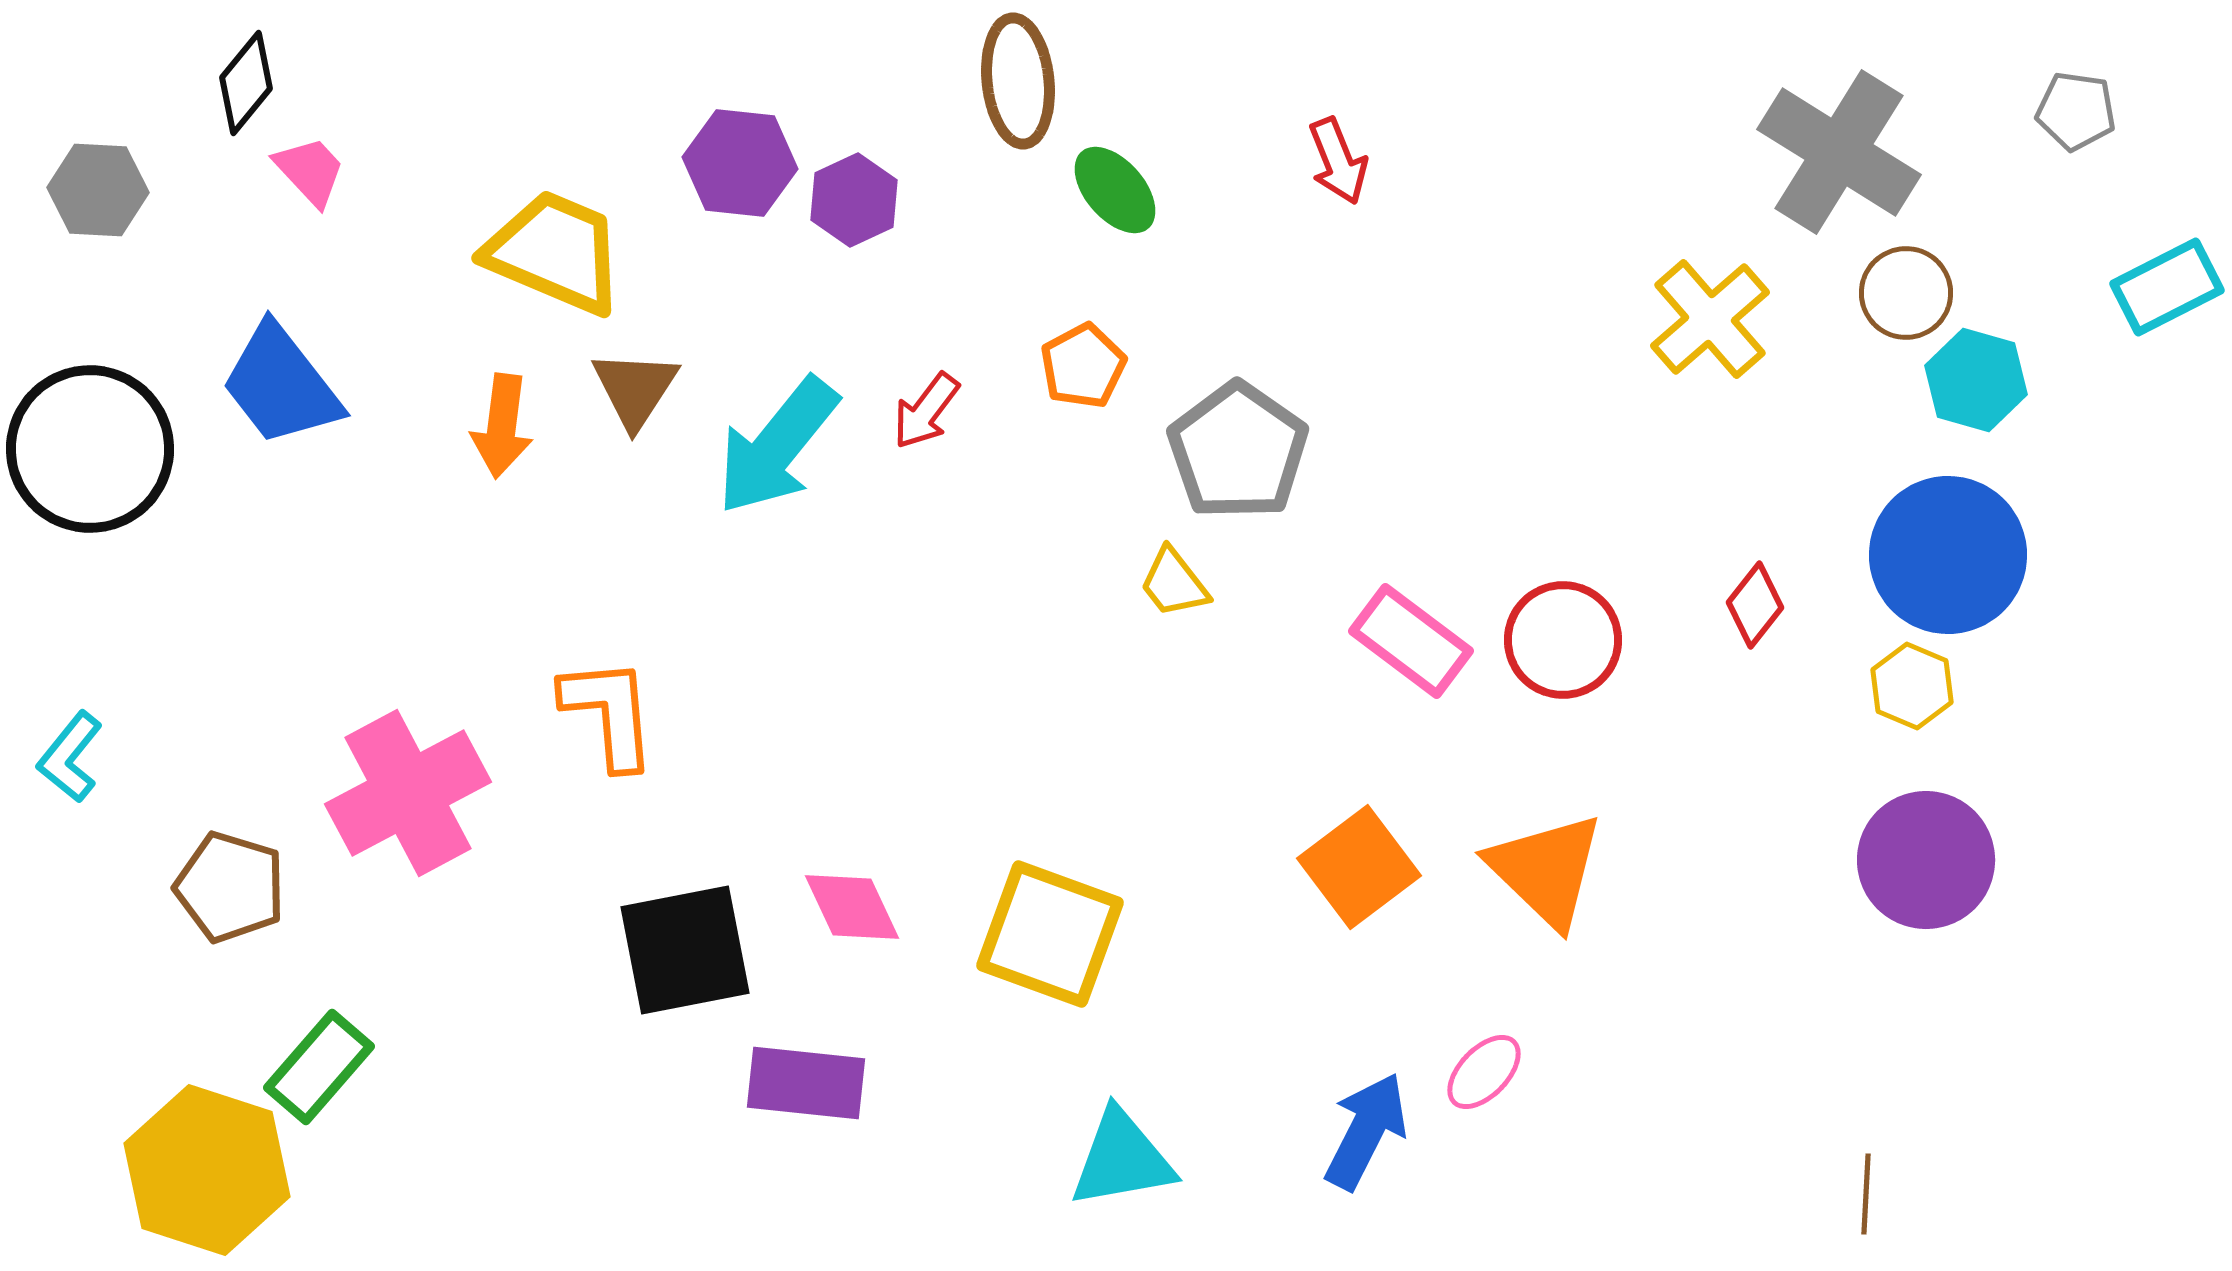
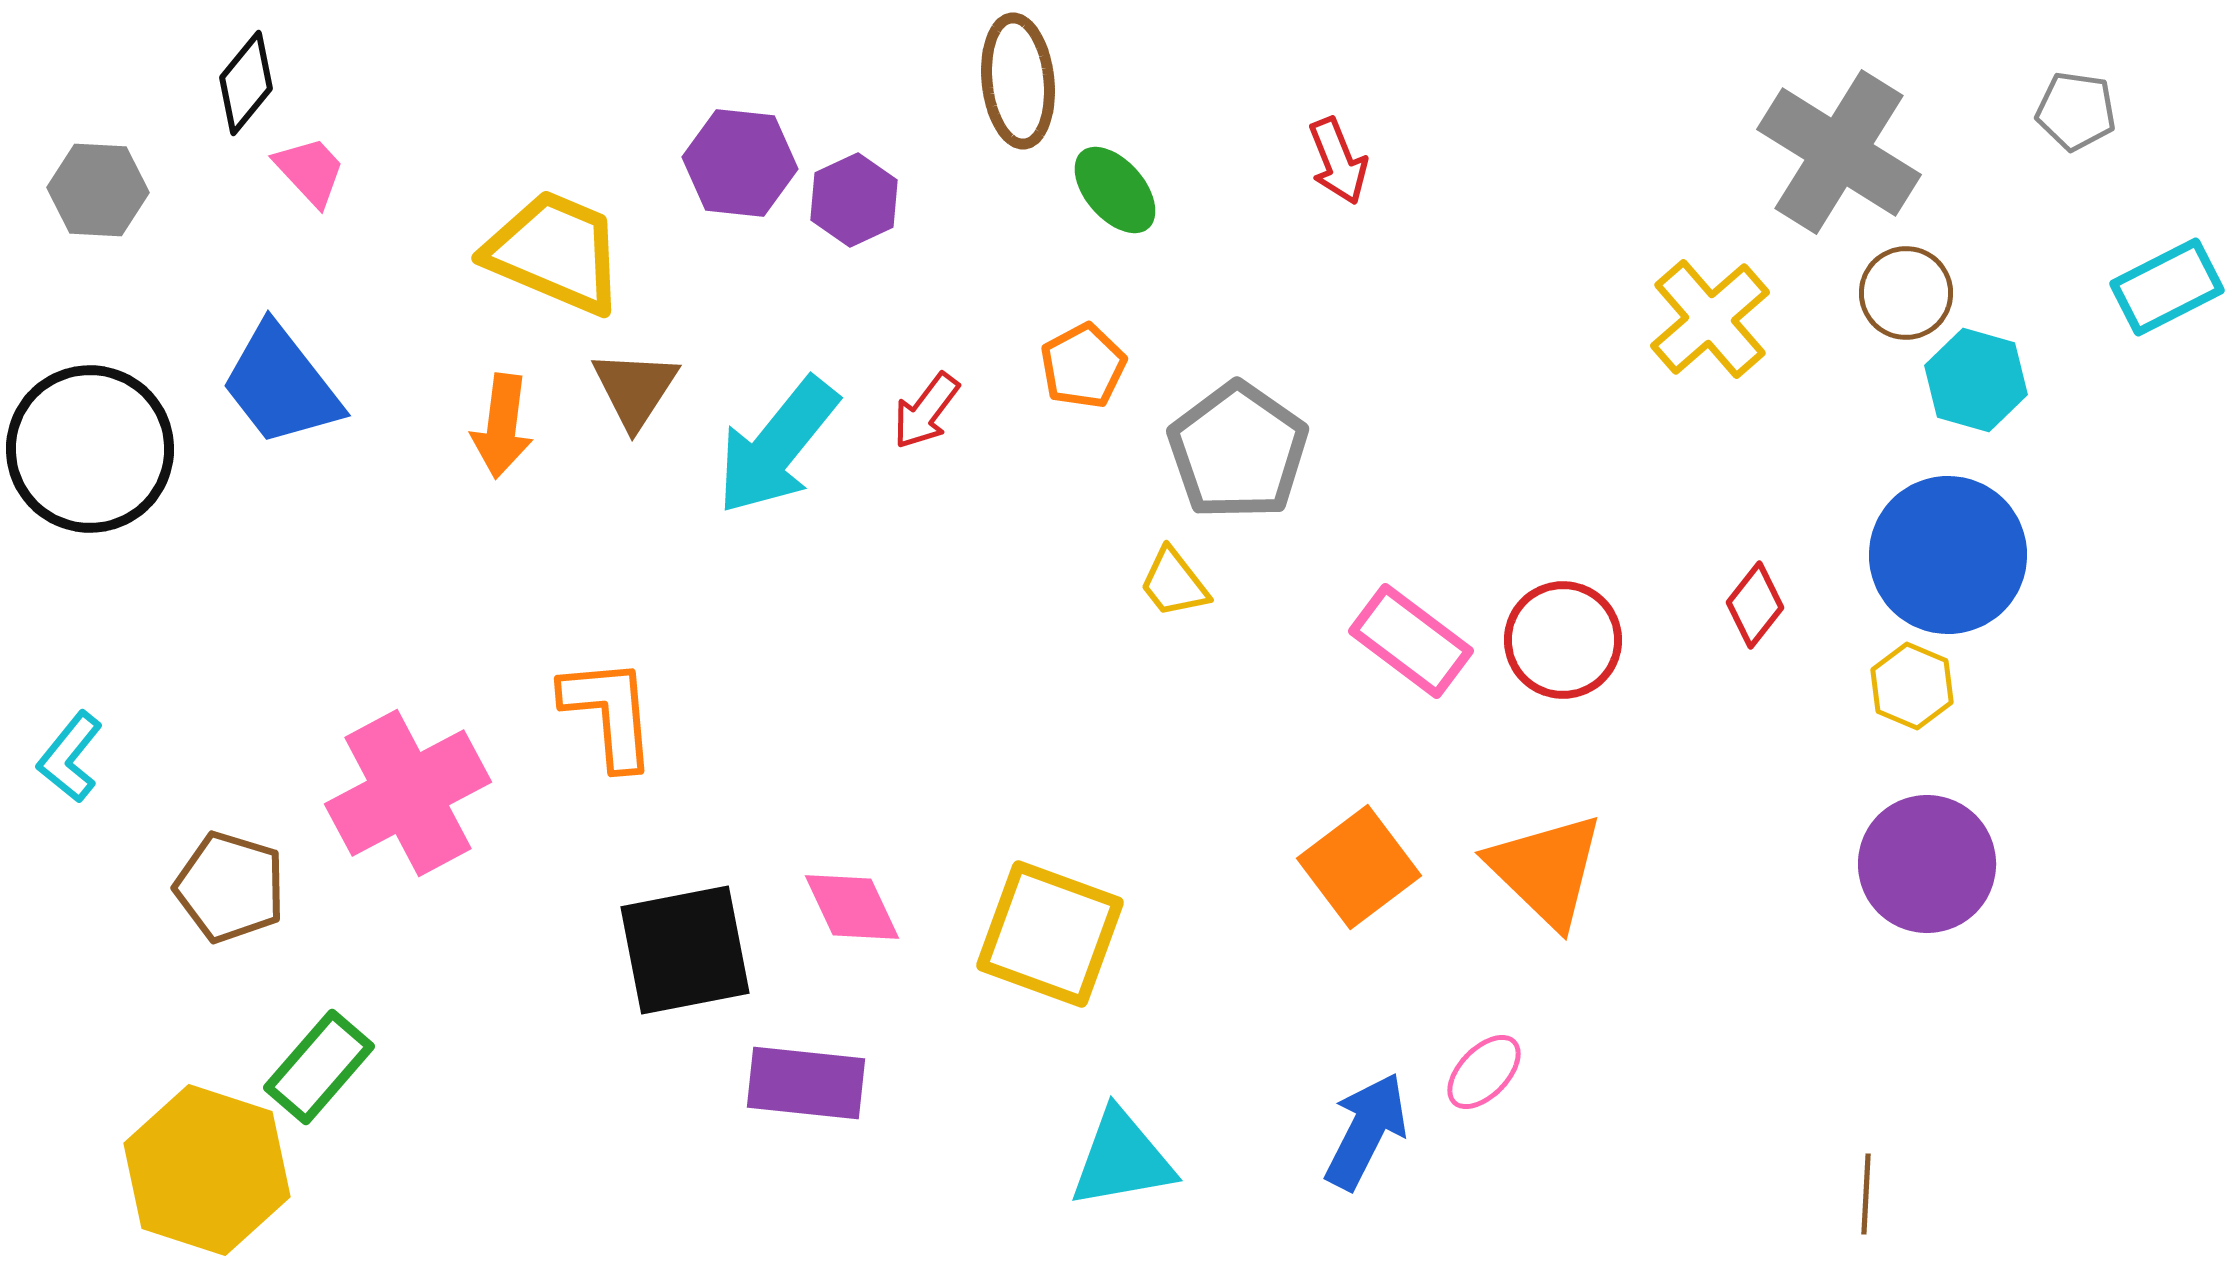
purple circle at (1926, 860): moved 1 px right, 4 px down
